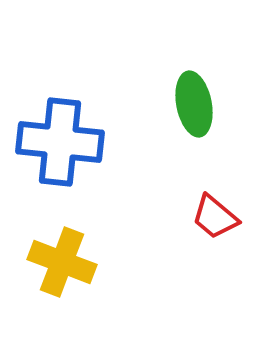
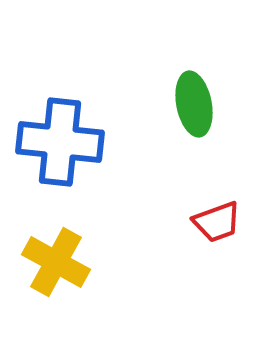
red trapezoid: moved 2 px right, 5 px down; rotated 60 degrees counterclockwise
yellow cross: moved 6 px left; rotated 8 degrees clockwise
